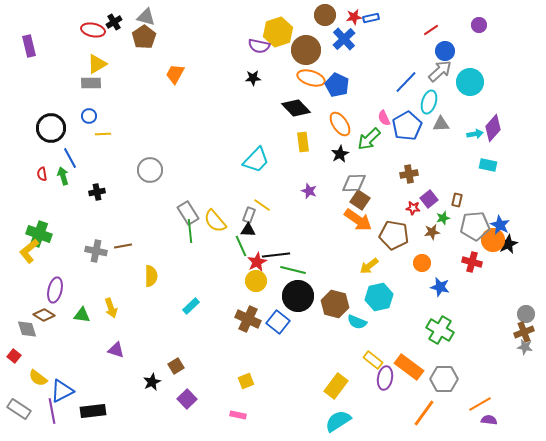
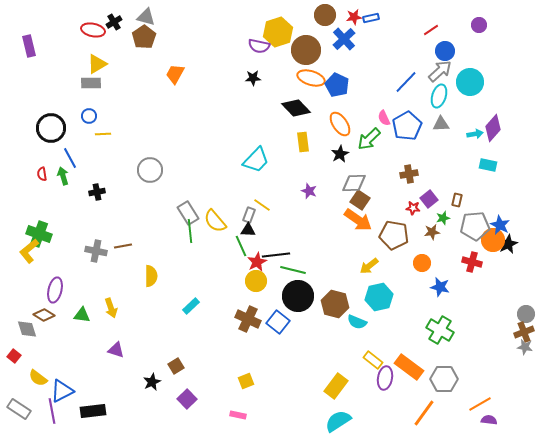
cyan ellipse at (429, 102): moved 10 px right, 6 px up
